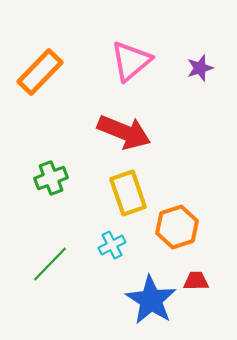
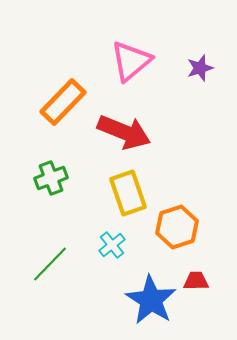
orange rectangle: moved 23 px right, 30 px down
cyan cross: rotated 12 degrees counterclockwise
